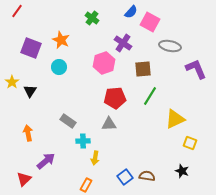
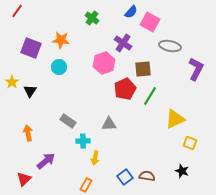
orange star: rotated 18 degrees counterclockwise
purple L-shape: rotated 50 degrees clockwise
red pentagon: moved 10 px right, 9 px up; rotated 20 degrees counterclockwise
